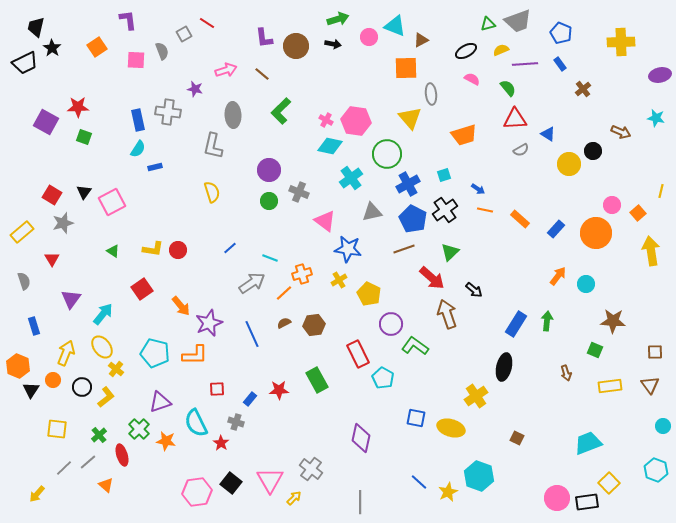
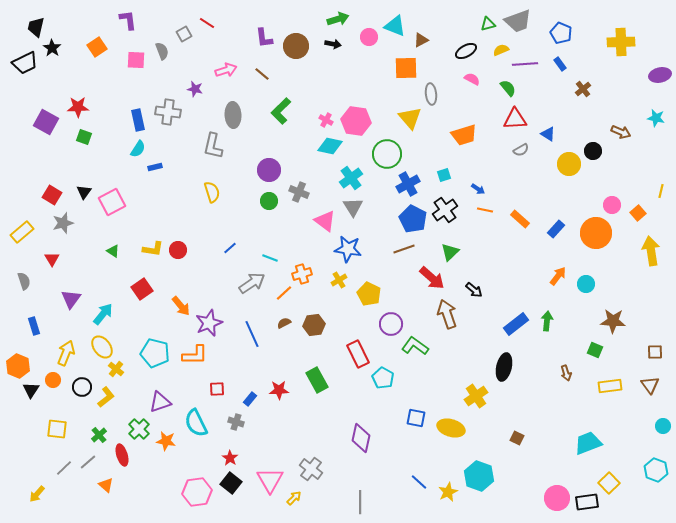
gray triangle at (372, 212): moved 19 px left, 5 px up; rotated 50 degrees counterclockwise
blue rectangle at (516, 324): rotated 20 degrees clockwise
red star at (221, 443): moved 9 px right, 15 px down
